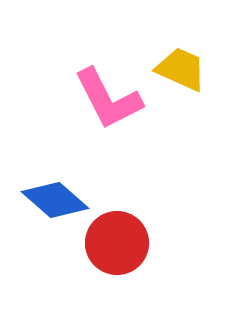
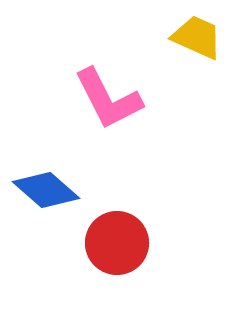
yellow trapezoid: moved 16 px right, 32 px up
blue diamond: moved 9 px left, 10 px up
